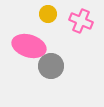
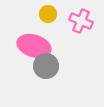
pink ellipse: moved 5 px right
gray circle: moved 5 px left
